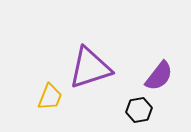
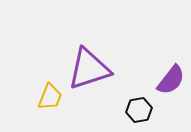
purple triangle: moved 1 px left, 1 px down
purple semicircle: moved 12 px right, 4 px down
